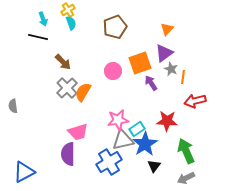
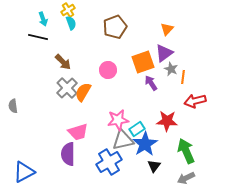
orange square: moved 3 px right, 1 px up
pink circle: moved 5 px left, 1 px up
